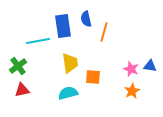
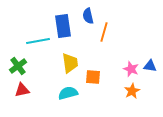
blue semicircle: moved 2 px right, 3 px up
